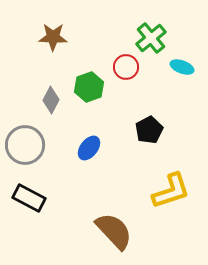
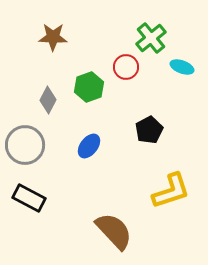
gray diamond: moved 3 px left
blue ellipse: moved 2 px up
